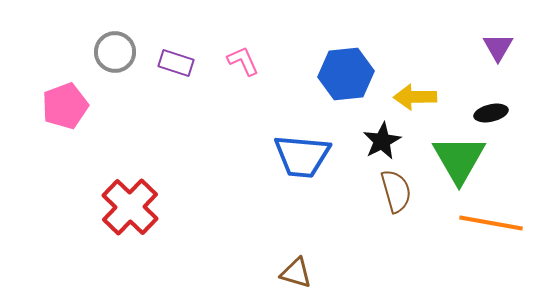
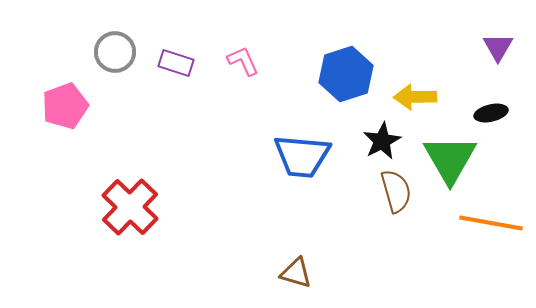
blue hexagon: rotated 12 degrees counterclockwise
green triangle: moved 9 px left
